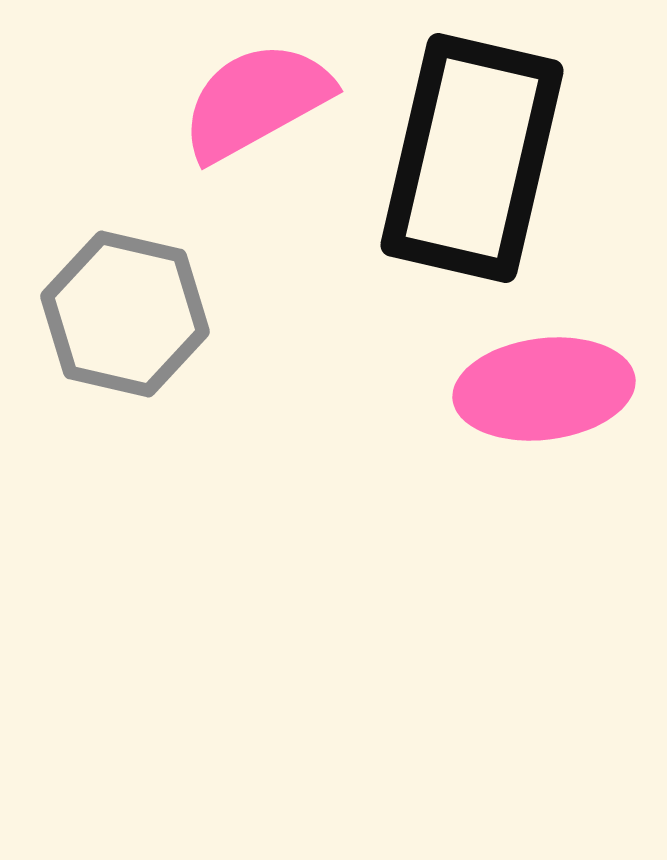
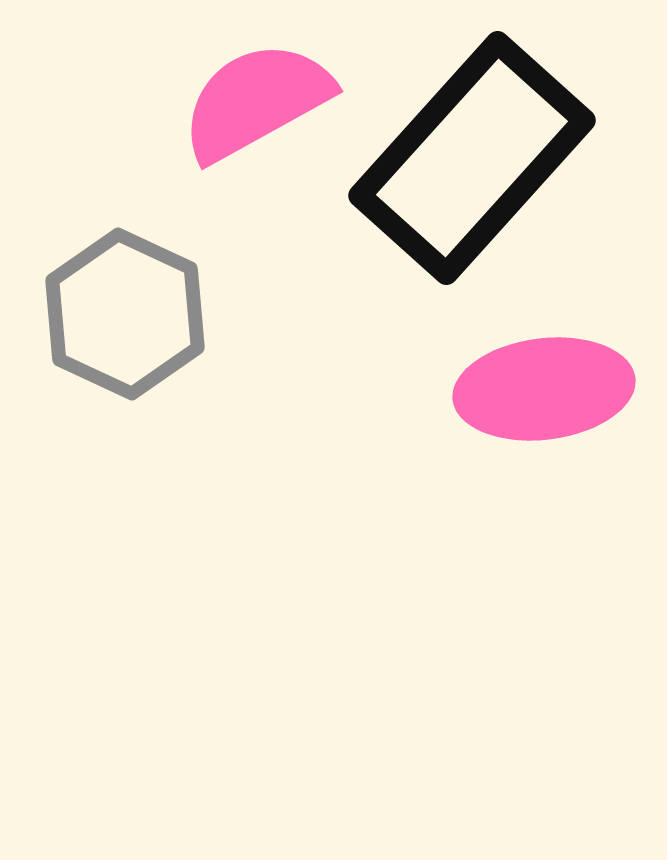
black rectangle: rotated 29 degrees clockwise
gray hexagon: rotated 12 degrees clockwise
